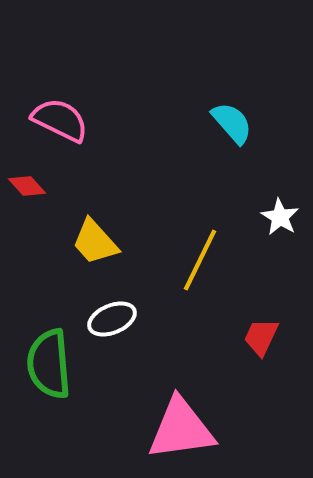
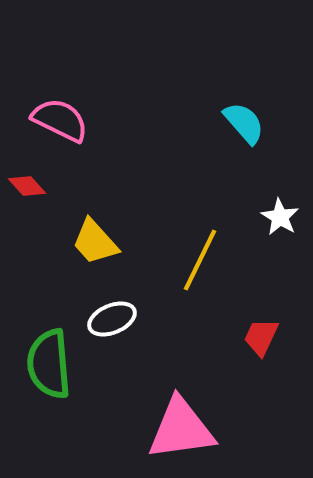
cyan semicircle: moved 12 px right
